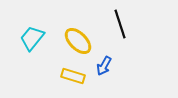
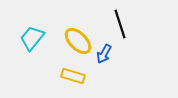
blue arrow: moved 12 px up
